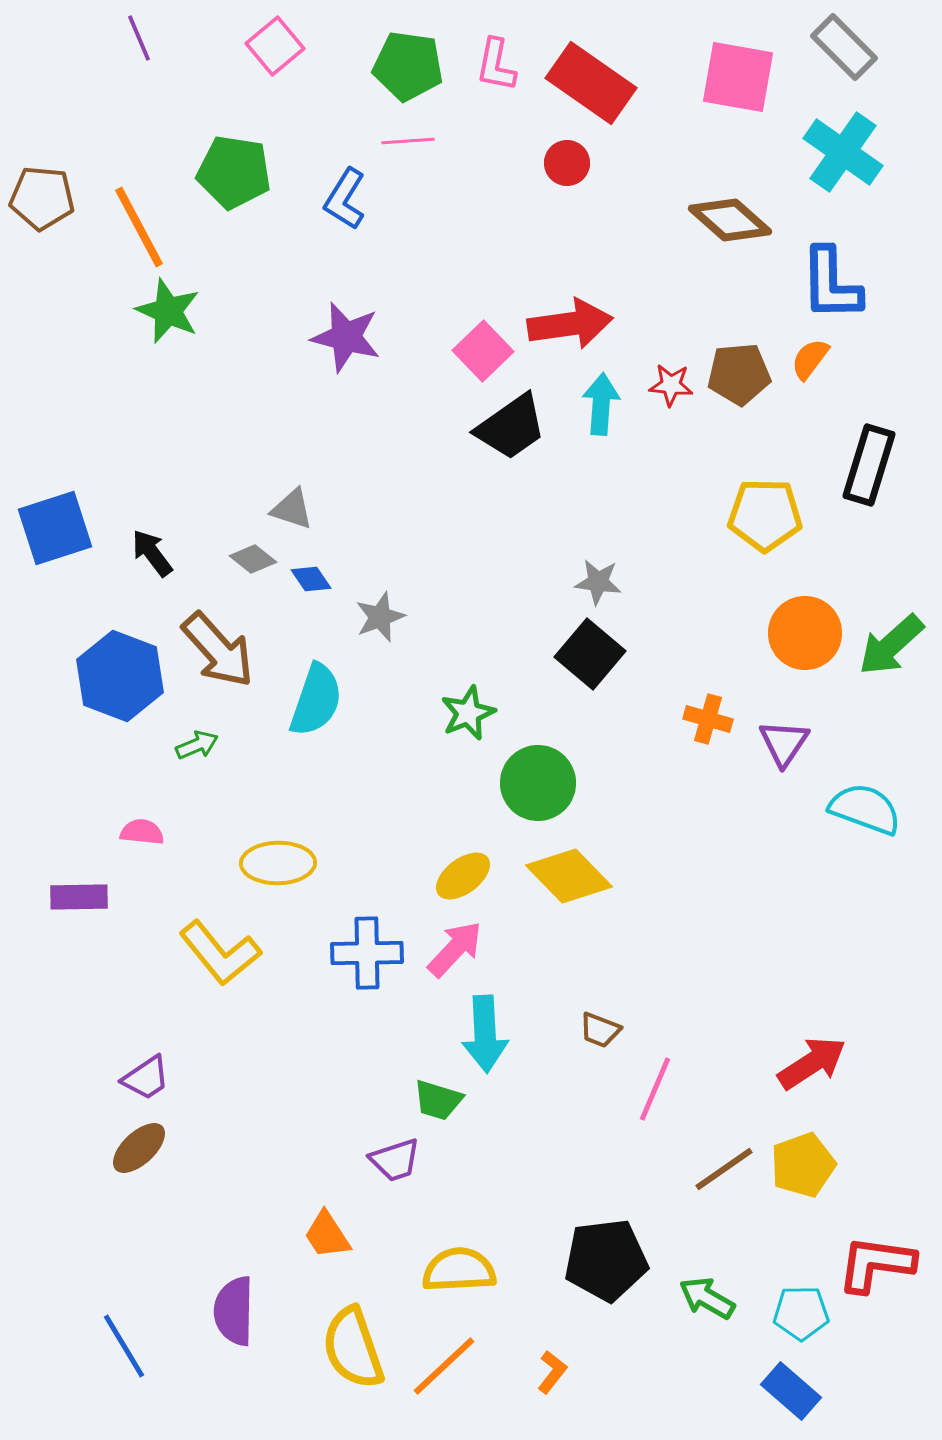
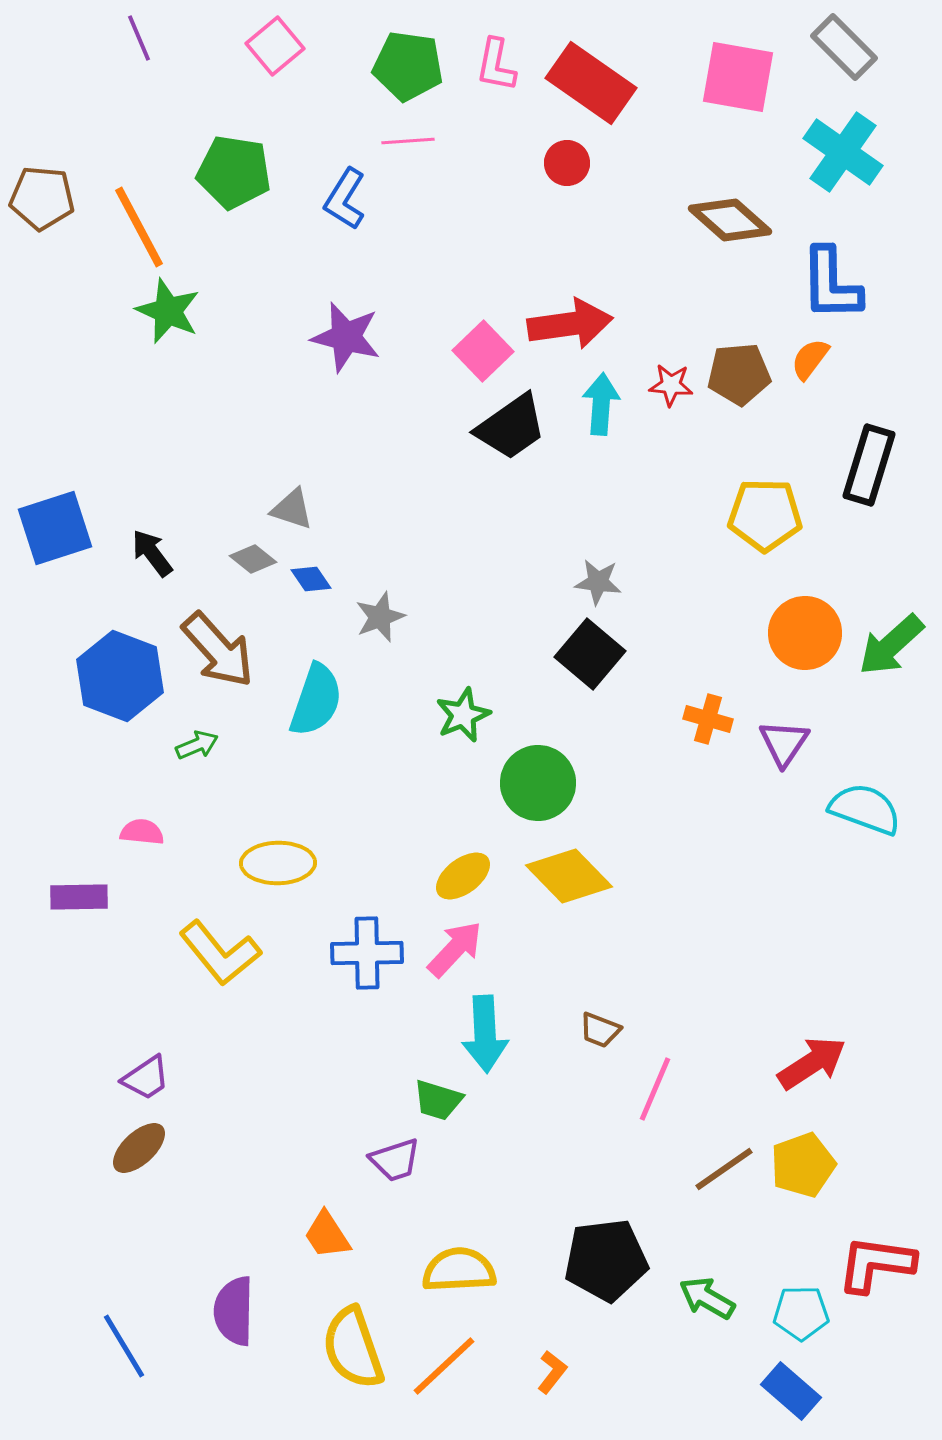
green star at (468, 713): moved 5 px left, 2 px down
